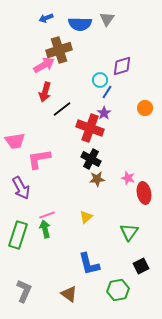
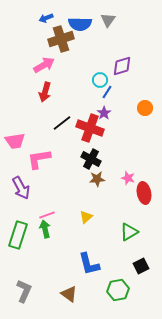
gray triangle: moved 1 px right, 1 px down
brown cross: moved 2 px right, 11 px up
black line: moved 14 px down
green triangle: rotated 24 degrees clockwise
